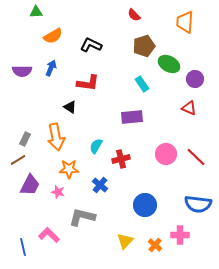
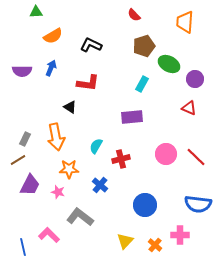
cyan rectangle: rotated 63 degrees clockwise
gray L-shape: moved 2 px left; rotated 24 degrees clockwise
